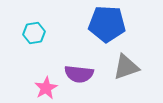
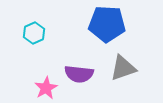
cyan hexagon: rotated 15 degrees counterclockwise
gray triangle: moved 3 px left, 1 px down
